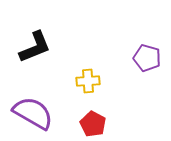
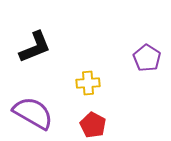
purple pentagon: rotated 16 degrees clockwise
yellow cross: moved 2 px down
red pentagon: moved 1 px down
